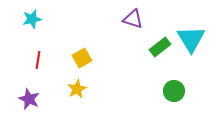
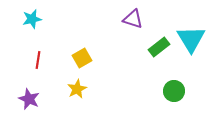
green rectangle: moved 1 px left
